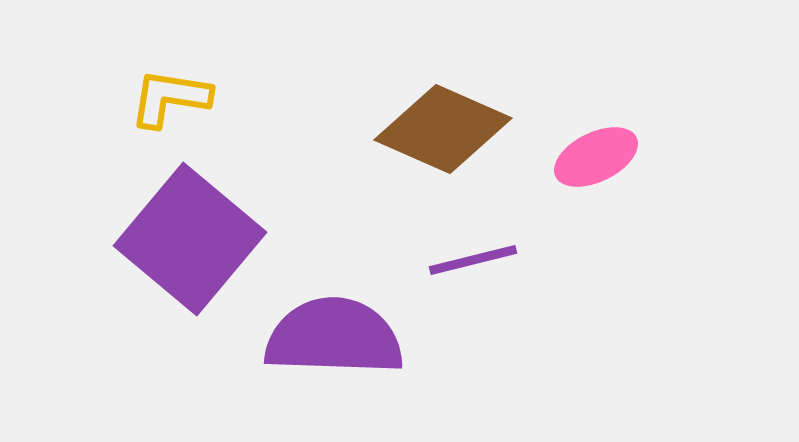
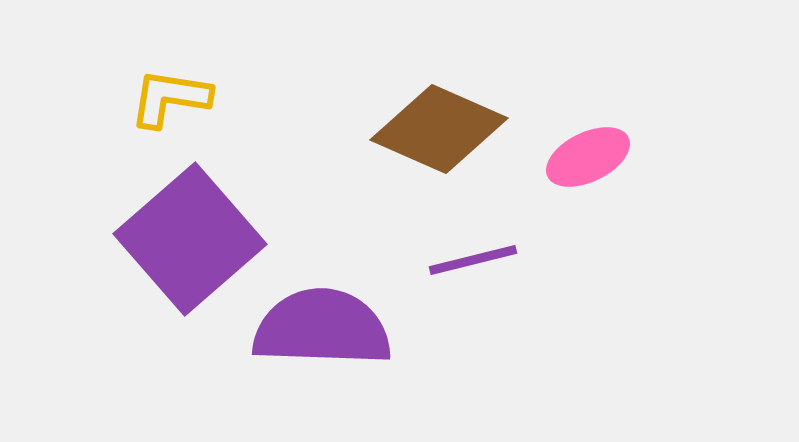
brown diamond: moved 4 px left
pink ellipse: moved 8 px left
purple square: rotated 9 degrees clockwise
purple semicircle: moved 12 px left, 9 px up
